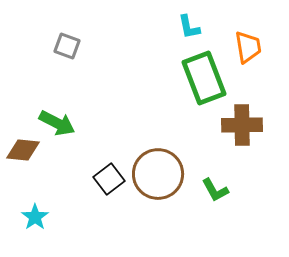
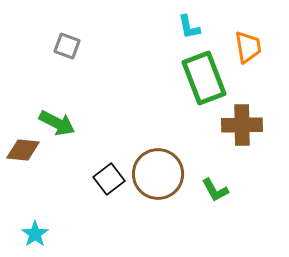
cyan star: moved 17 px down
